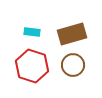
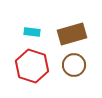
brown circle: moved 1 px right
